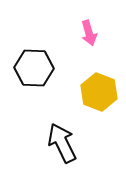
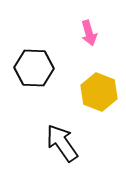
black arrow: rotated 9 degrees counterclockwise
